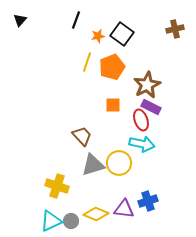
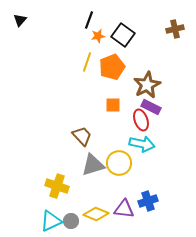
black line: moved 13 px right
black square: moved 1 px right, 1 px down
